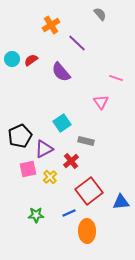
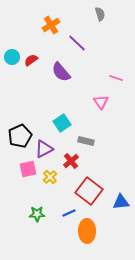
gray semicircle: rotated 24 degrees clockwise
cyan circle: moved 2 px up
red square: rotated 16 degrees counterclockwise
green star: moved 1 px right, 1 px up
